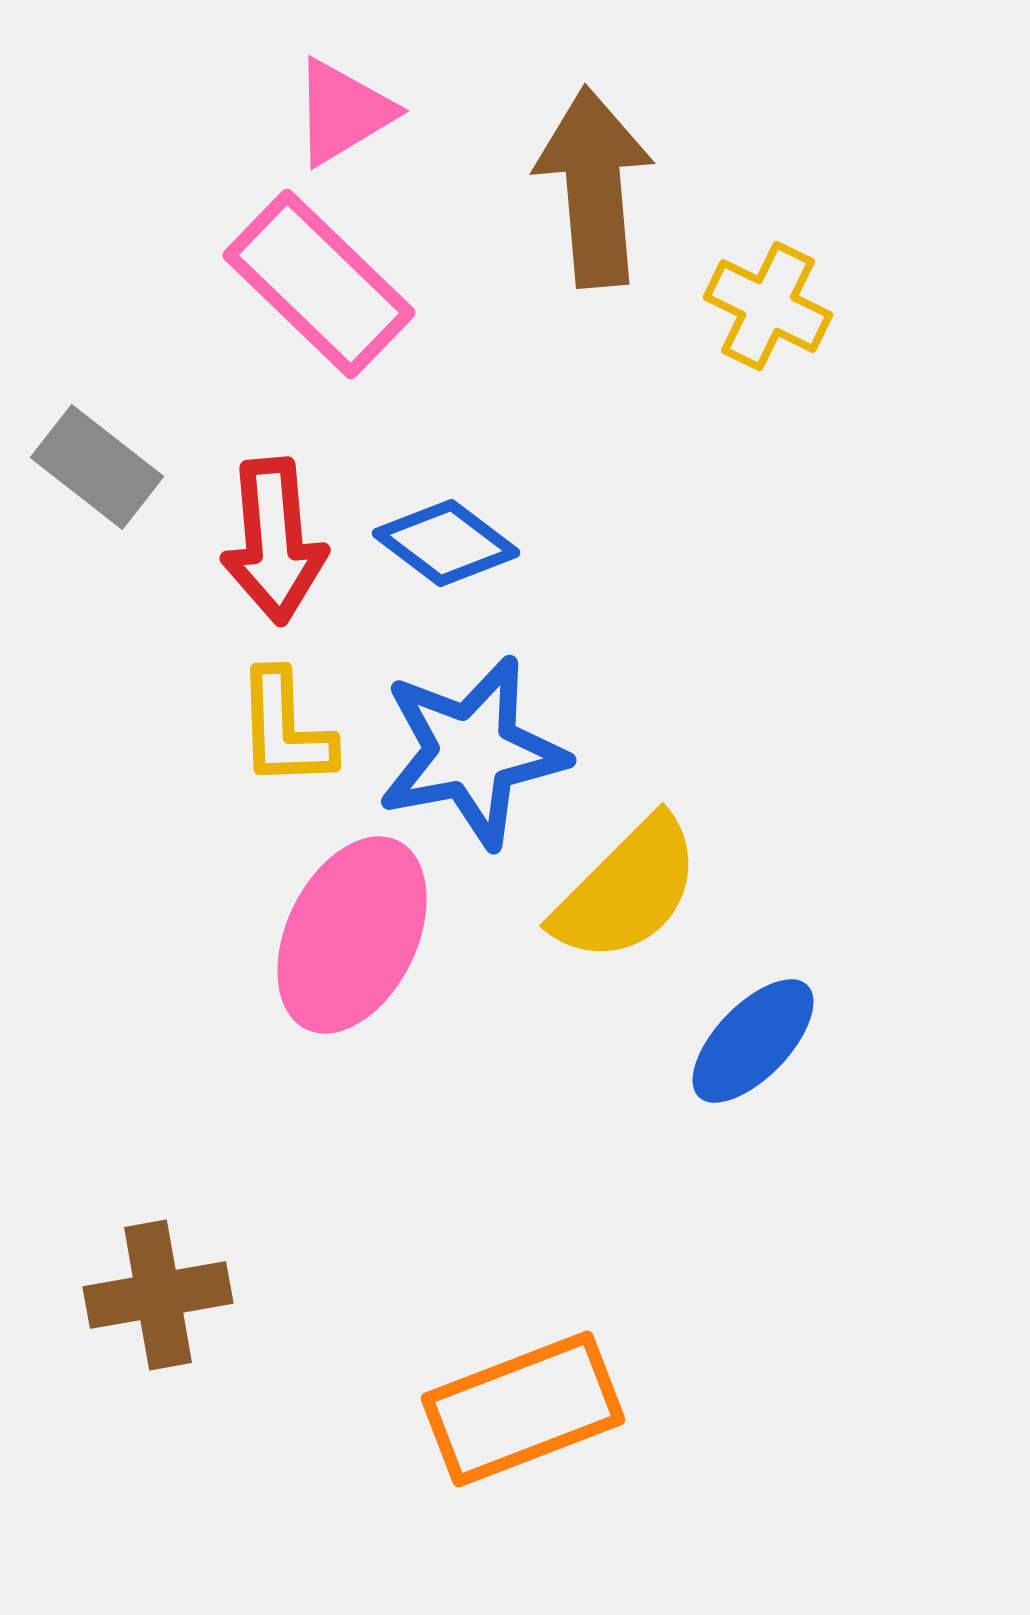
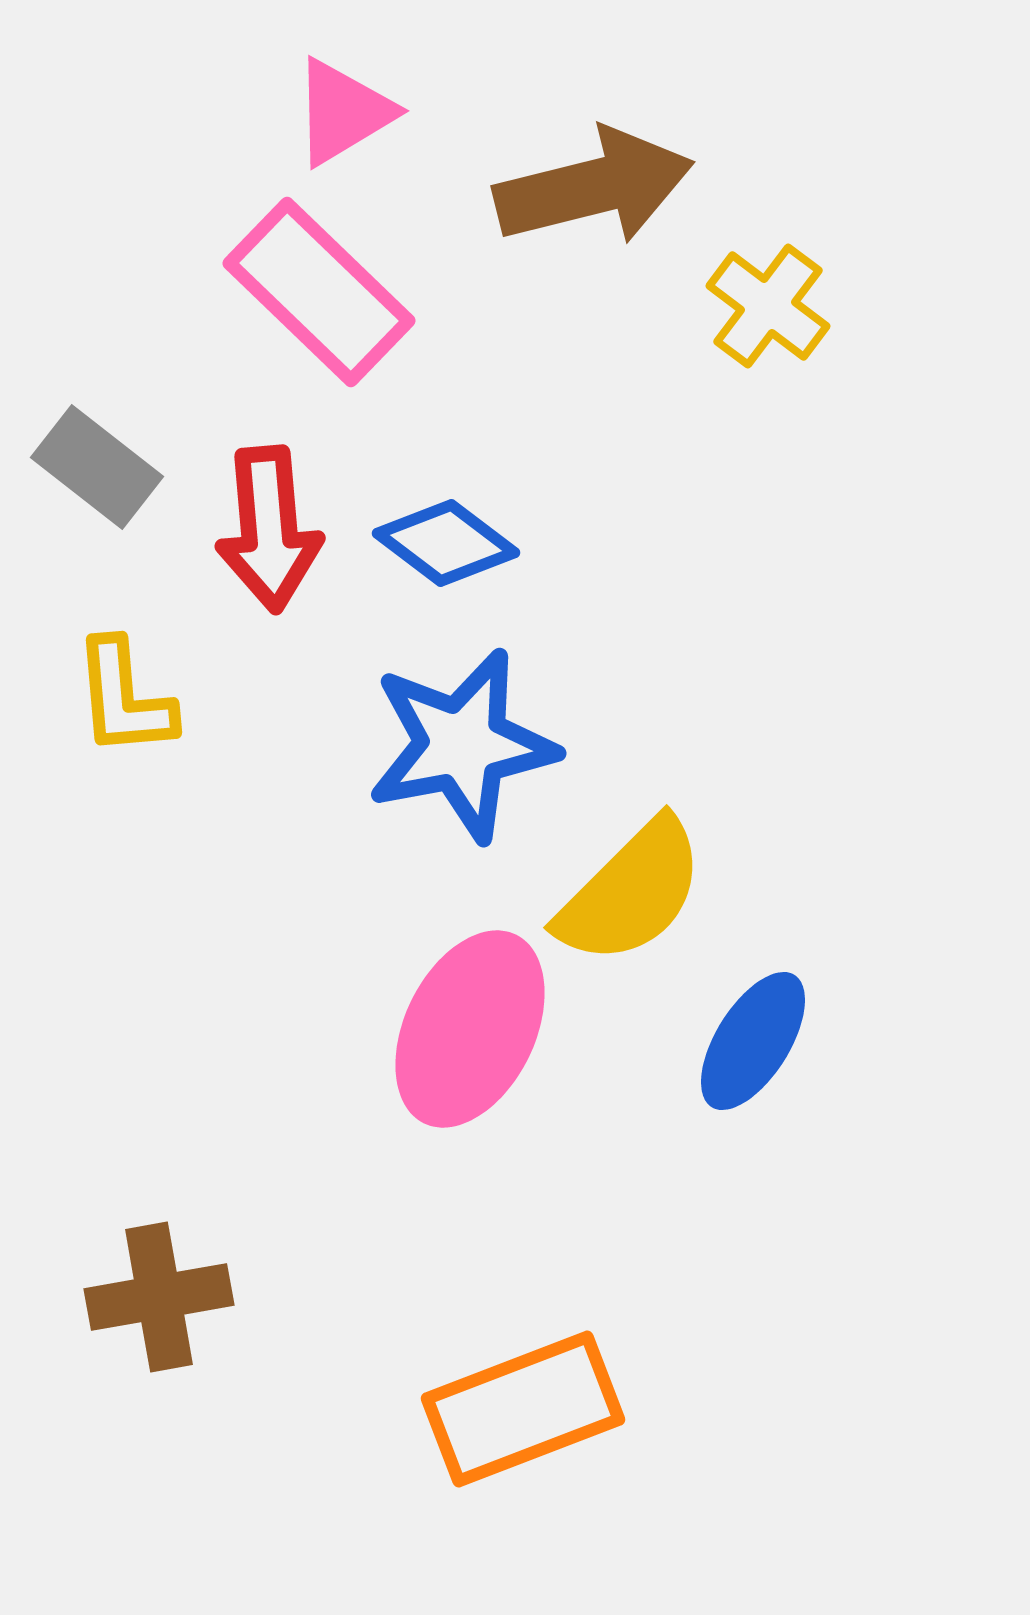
brown arrow: rotated 81 degrees clockwise
pink rectangle: moved 8 px down
yellow cross: rotated 11 degrees clockwise
red arrow: moved 5 px left, 12 px up
yellow L-shape: moved 161 px left, 31 px up; rotated 3 degrees counterclockwise
blue star: moved 10 px left, 7 px up
yellow semicircle: moved 4 px right, 2 px down
pink ellipse: moved 118 px right, 94 px down
blue ellipse: rotated 12 degrees counterclockwise
brown cross: moved 1 px right, 2 px down
